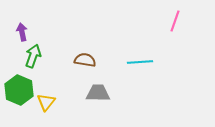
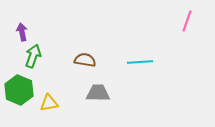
pink line: moved 12 px right
yellow triangle: moved 3 px right, 1 px down; rotated 42 degrees clockwise
